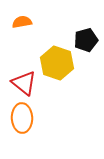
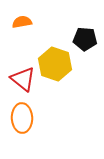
black pentagon: moved 1 px left, 1 px up; rotated 20 degrees clockwise
yellow hexagon: moved 2 px left, 1 px down
red triangle: moved 1 px left, 4 px up
